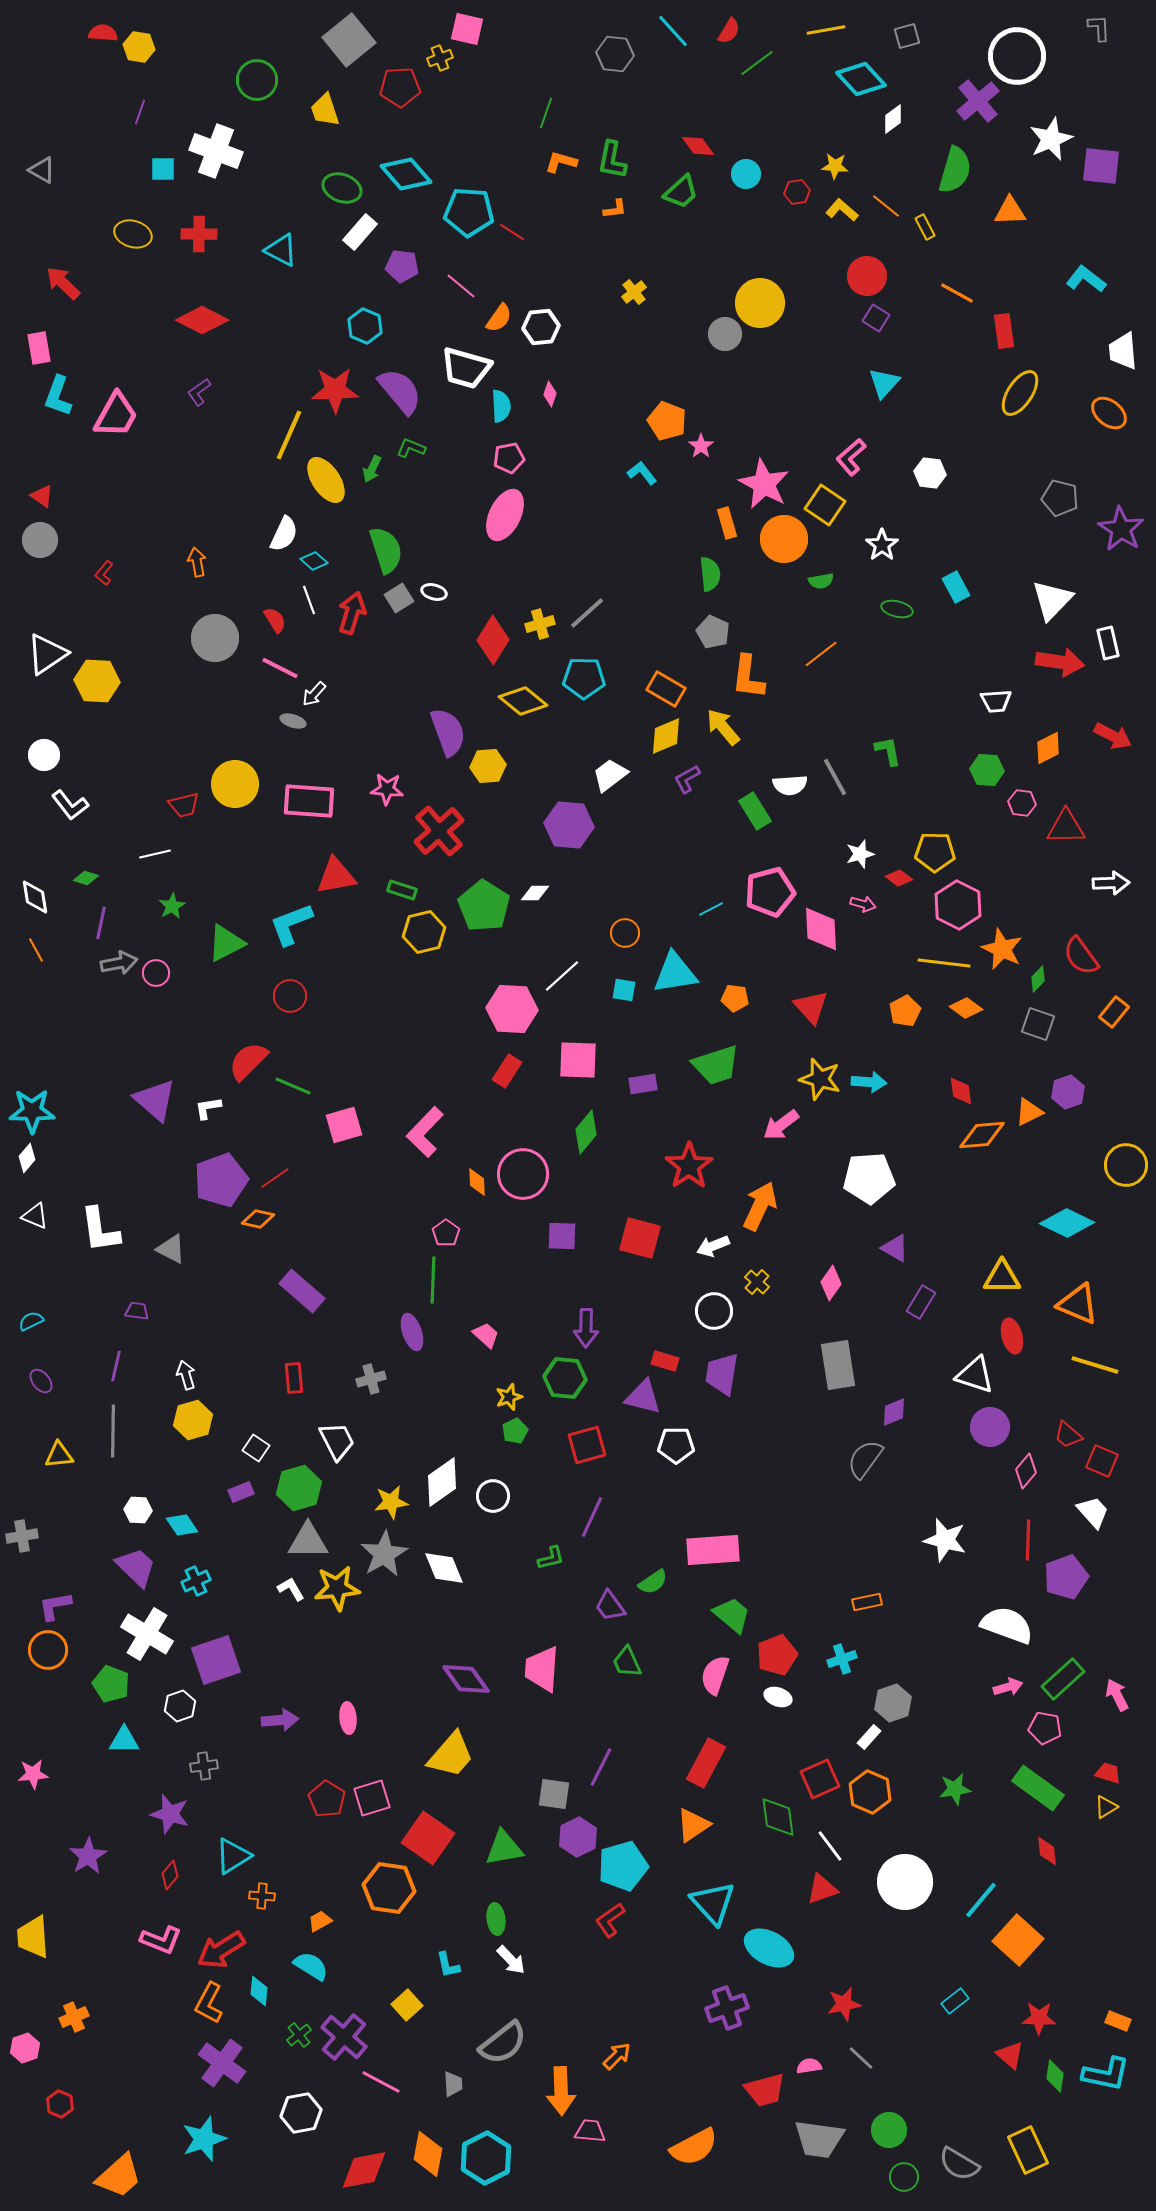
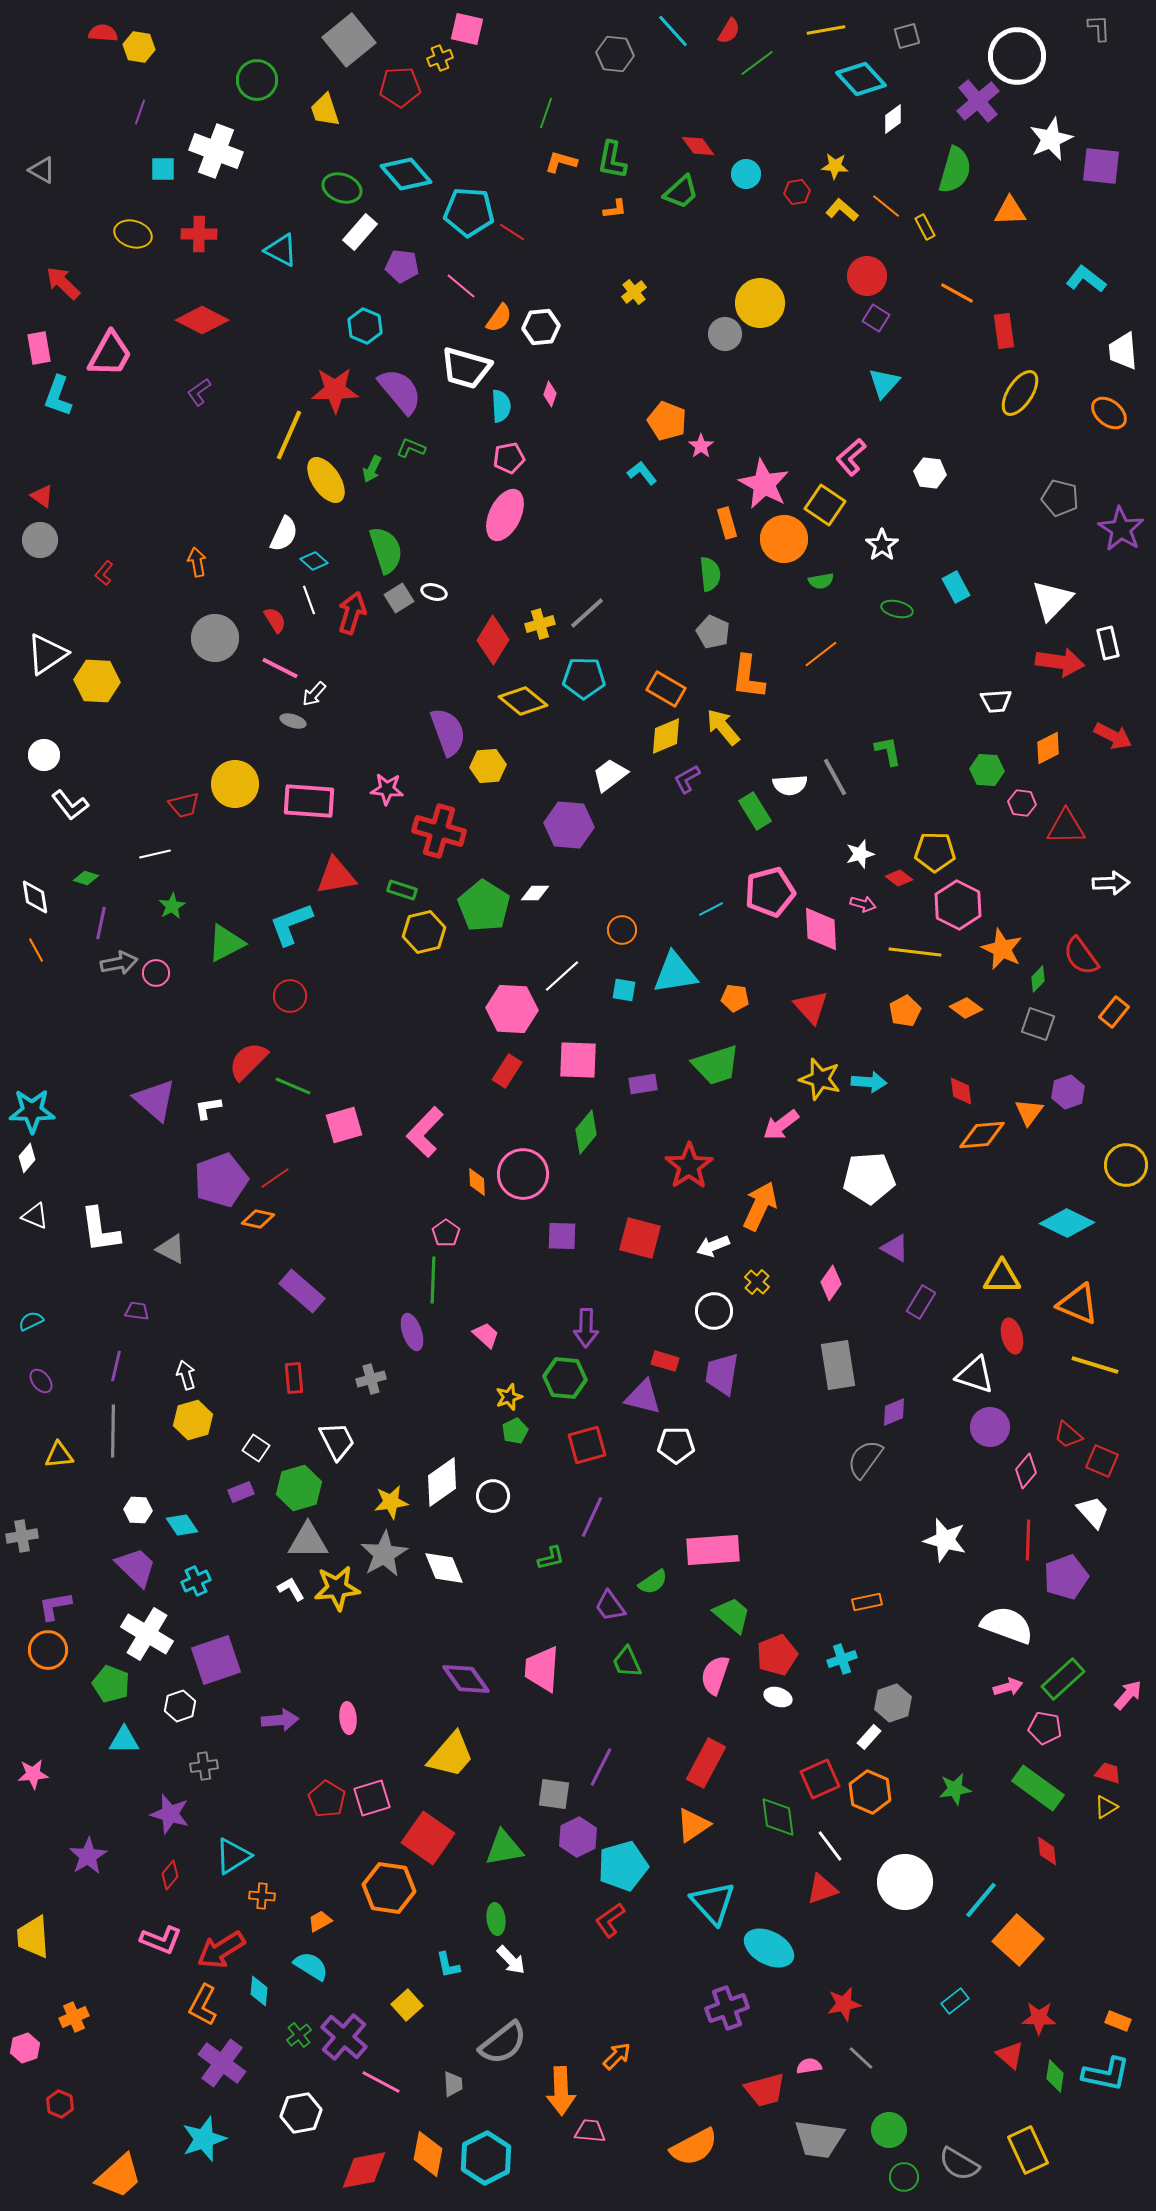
pink trapezoid at (116, 415): moved 6 px left, 61 px up
red cross at (439, 831): rotated 33 degrees counterclockwise
orange circle at (625, 933): moved 3 px left, 3 px up
yellow line at (944, 963): moved 29 px left, 11 px up
orange triangle at (1029, 1112): rotated 28 degrees counterclockwise
pink arrow at (1117, 1695): moved 11 px right; rotated 68 degrees clockwise
orange L-shape at (209, 2003): moved 6 px left, 2 px down
